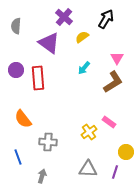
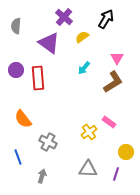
gray cross: rotated 24 degrees clockwise
purple line: moved 1 px right, 2 px down
